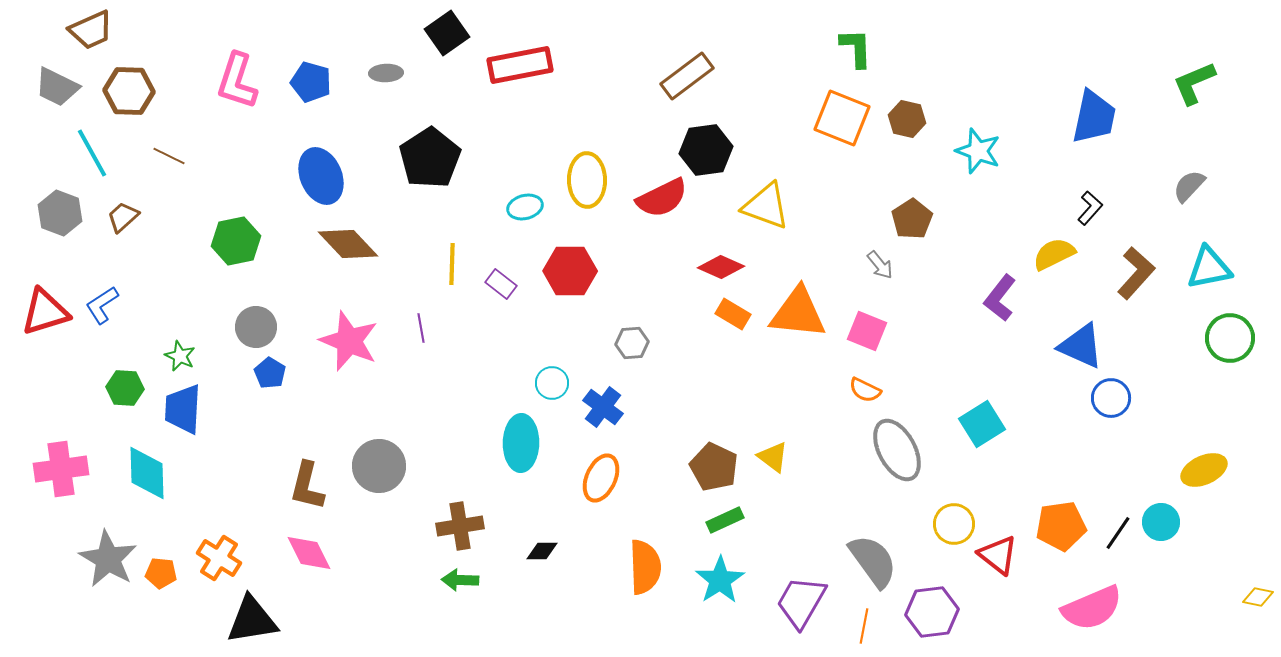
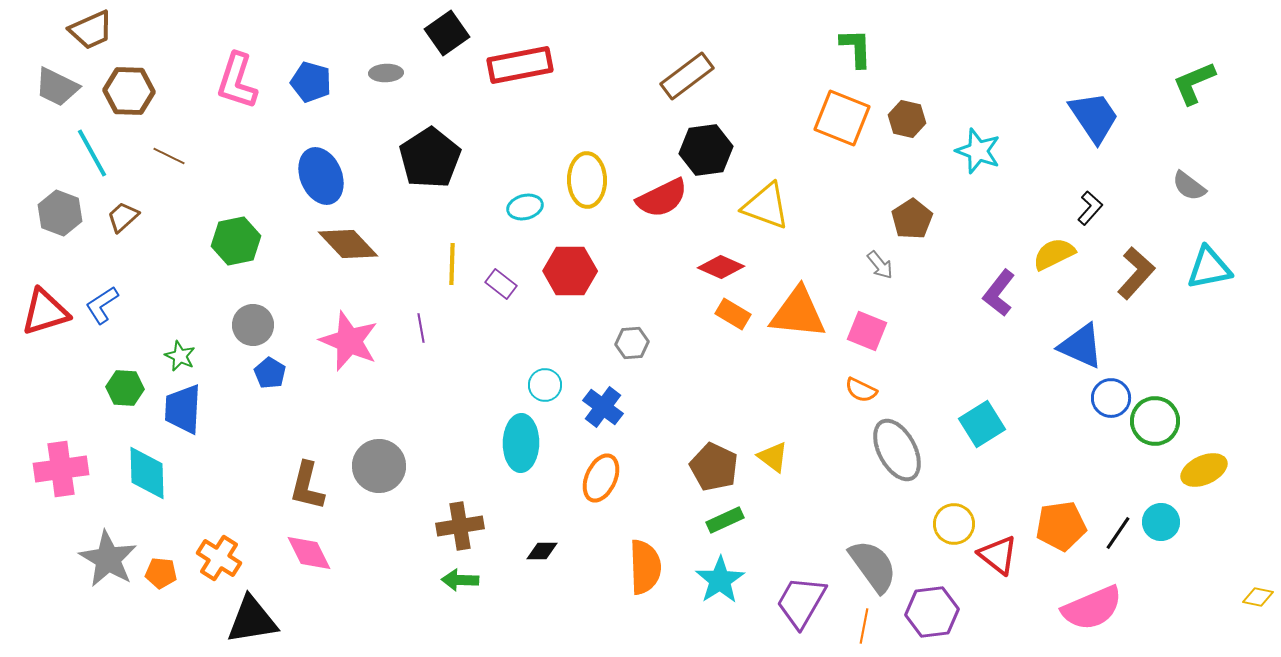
blue trapezoid at (1094, 117): rotated 46 degrees counterclockwise
gray semicircle at (1189, 186): rotated 96 degrees counterclockwise
purple L-shape at (1000, 298): moved 1 px left, 5 px up
gray circle at (256, 327): moved 3 px left, 2 px up
green circle at (1230, 338): moved 75 px left, 83 px down
cyan circle at (552, 383): moved 7 px left, 2 px down
orange semicircle at (865, 390): moved 4 px left
gray semicircle at (873, 561): moved 5 px down
